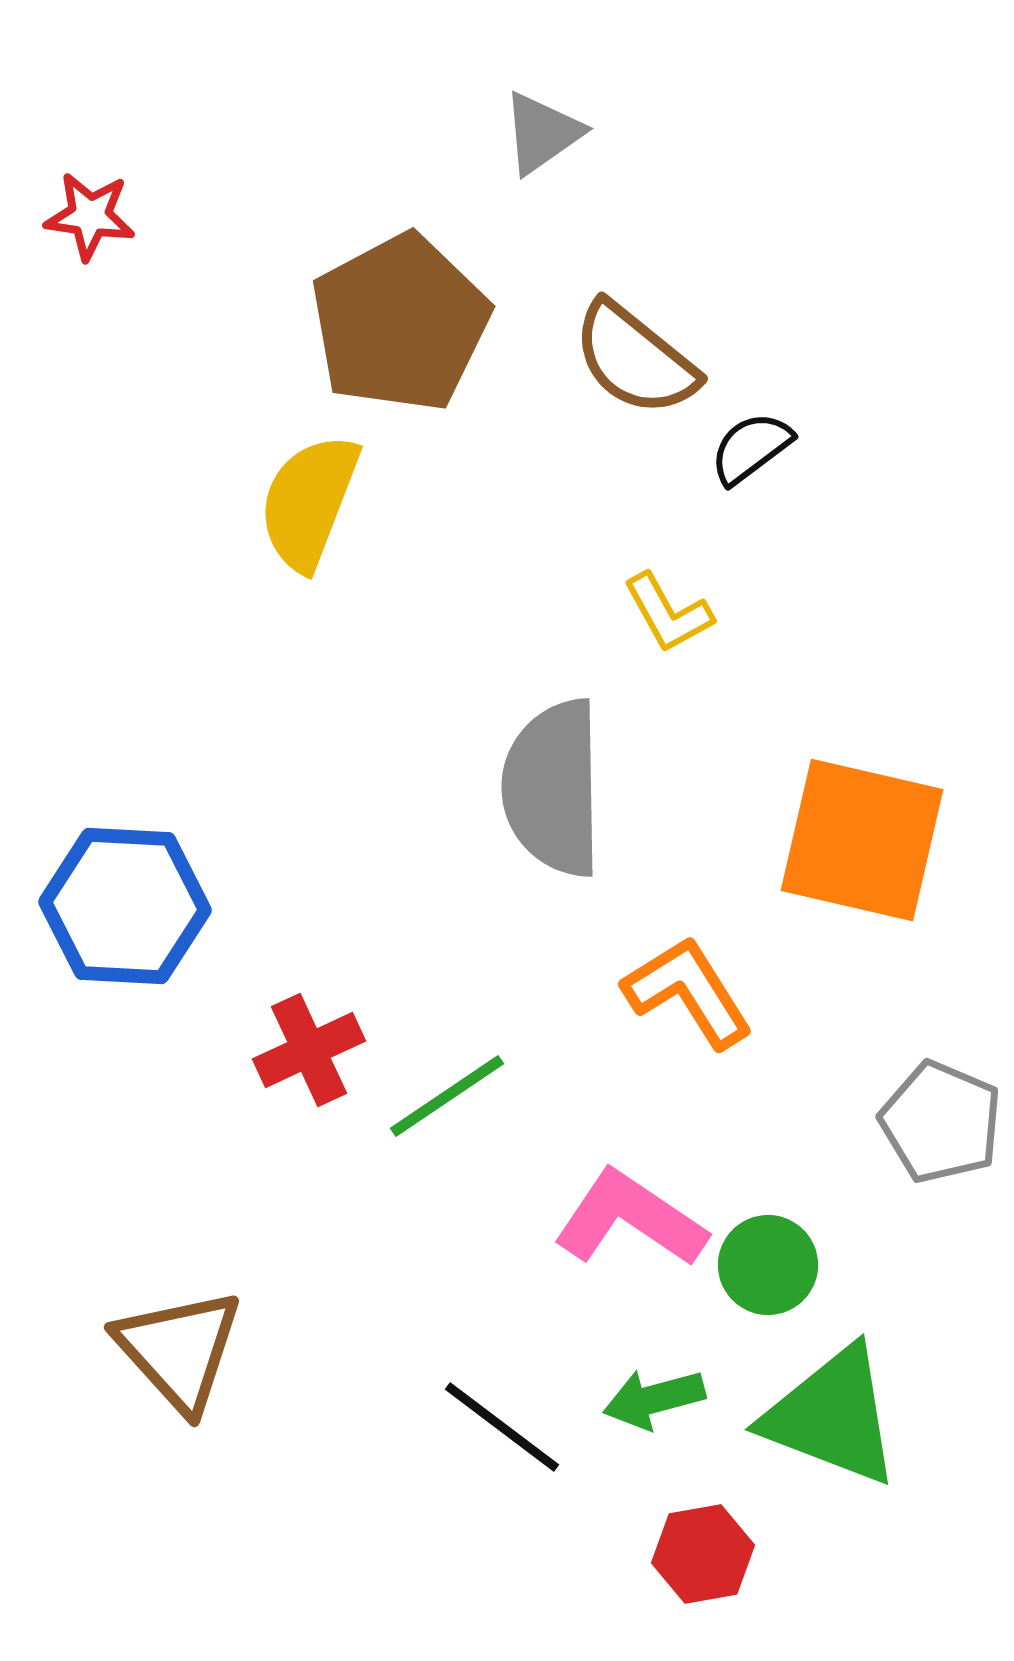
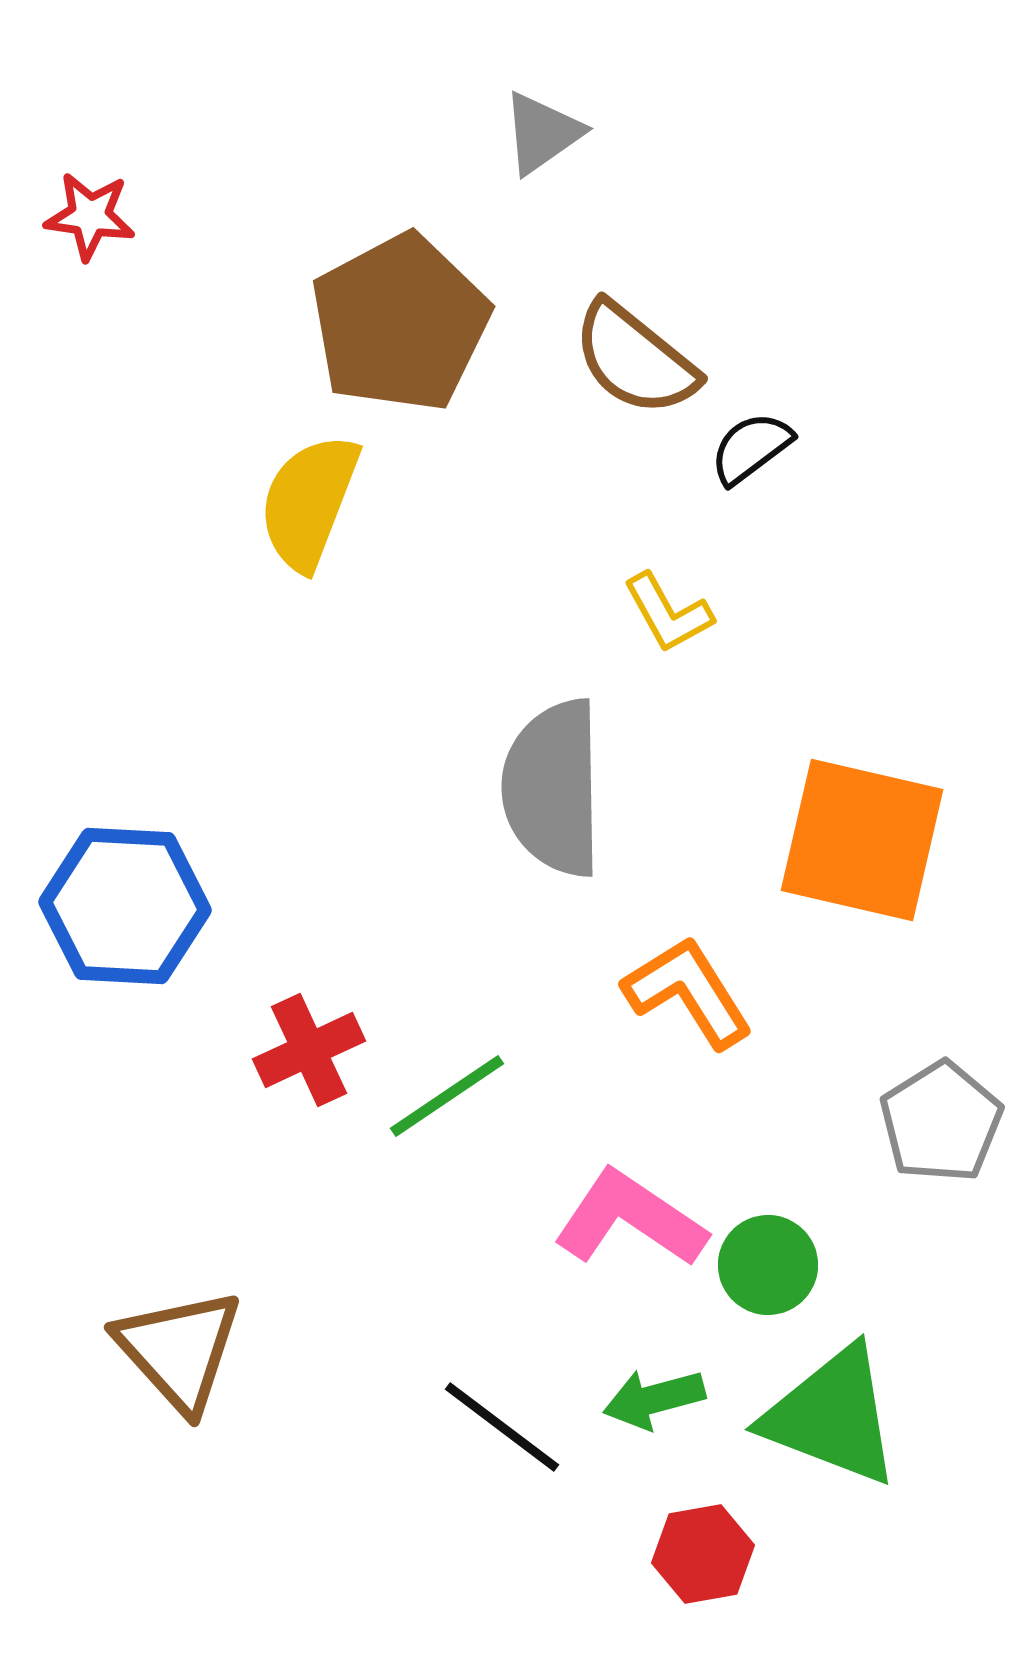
gray pentagon: rotated 17 degrees clockwise
